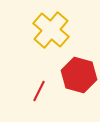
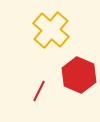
red hexagon: rotated 8 degrees clockwise
